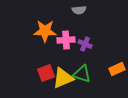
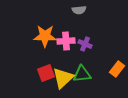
orange star: moved 5 px down
pink cross: moved 1 px down
orange rectangle: rotated 28 degrees counterclockwise
green triangle: rotated 24 degrees counterclockwise
yellow triangle: rotated 20 degrees counterclockwise
